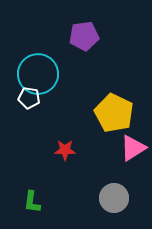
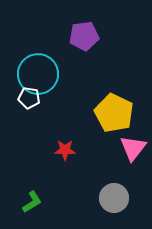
pink triangle: rotated 20 degrees counterclockwise
green L-shape: rotated 130 degrees counterclockwise
